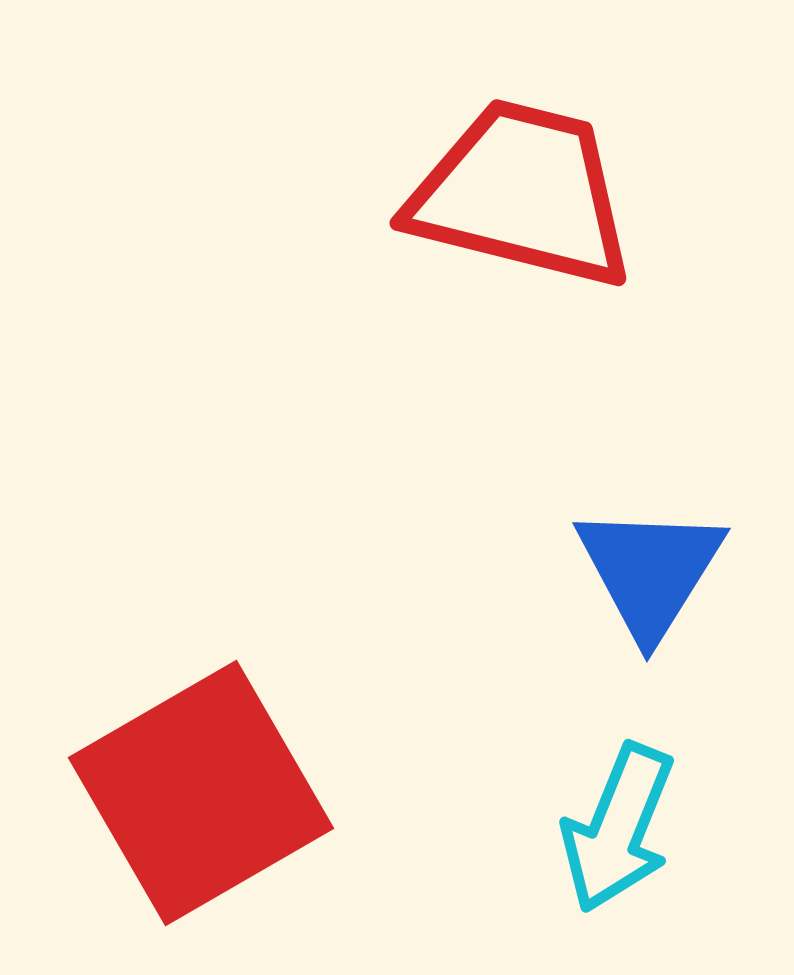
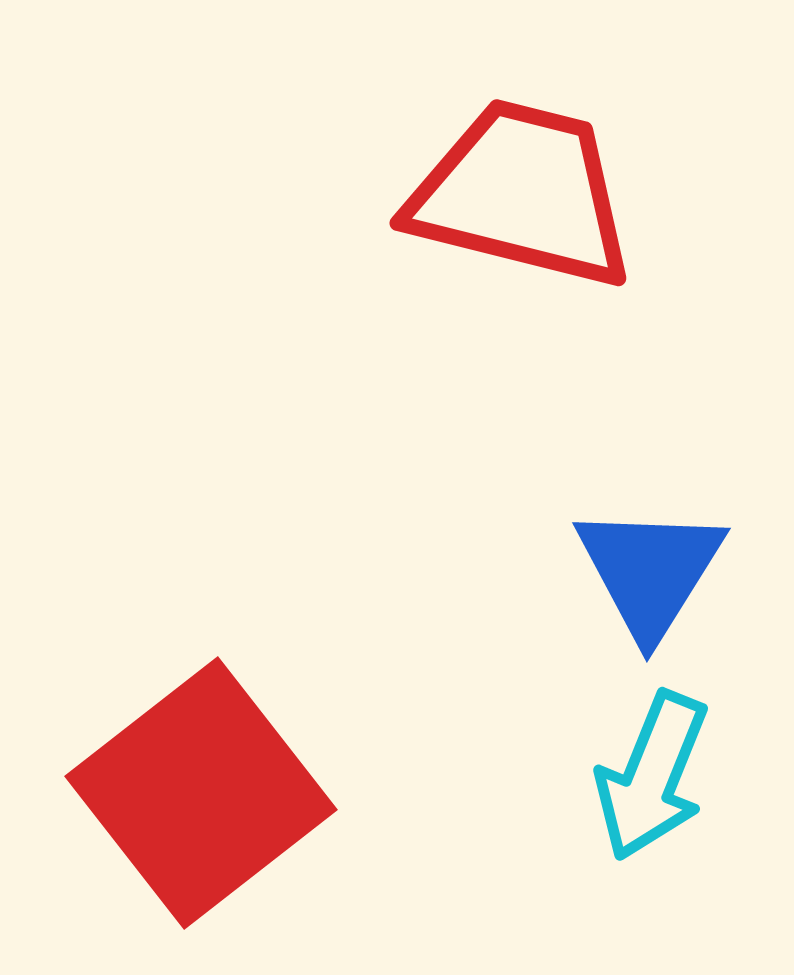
red square: rotated 8 degrees counterclockwise
cyan arrow: moved 34 px right, 52 px up
